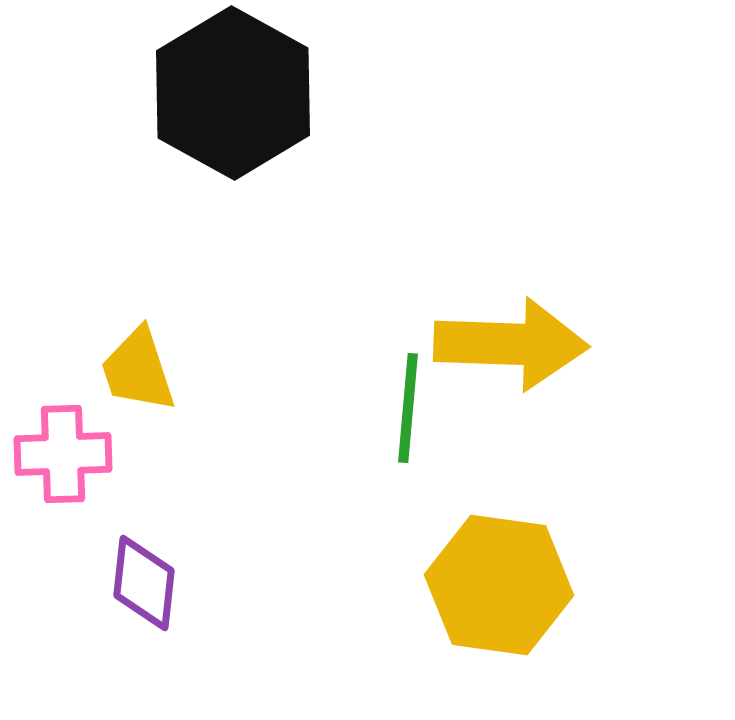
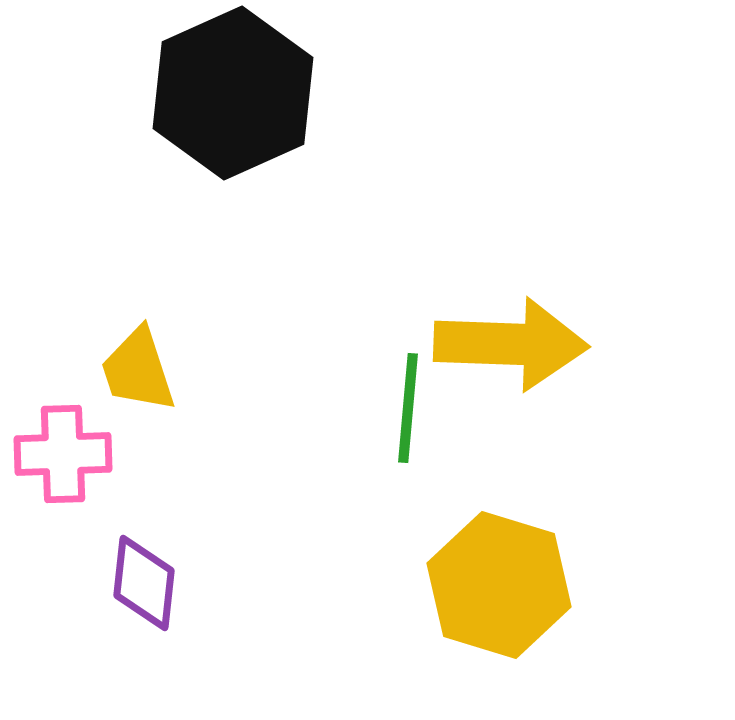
black hexagon: rotated 7 degrees clockwise
yellow hexagon: rotated 9 degrees clockwise
